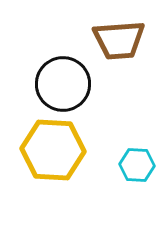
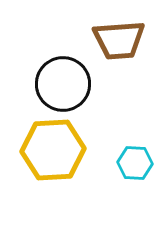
yellow hexagon: rotated 6 degrees counterclockwise
cyan hexagon: moved 2 px left, 2 px up
